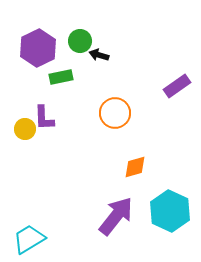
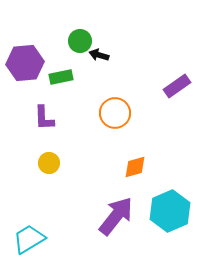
purple hexagon: moved 13 px left, 15 px down; rotated 21 degrees clockwise
yellow circle: moved 24 px right, 34 px down
cyan hexagon: rotated 12 degrees clockwise
